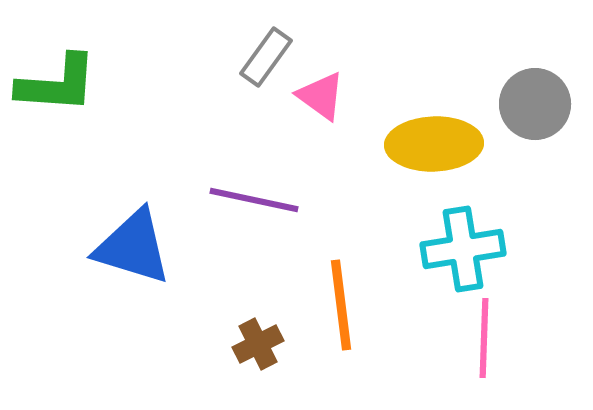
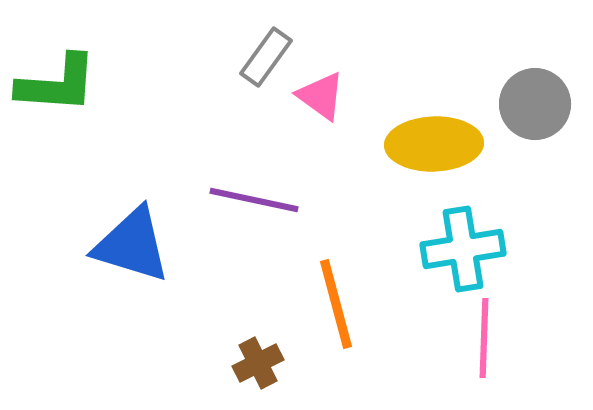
blue triangle: moved 1 px left, 2 px up
orange line: moved 5 px left, 1 px up; rotated 8 degrees counterclockwise
brown cross: moved 19 px down
